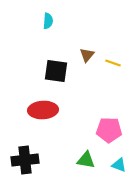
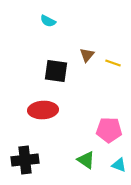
cyan semicircle: rotated 112 degrees clockwise
green triangle: rotated 24 degrees clockwise
